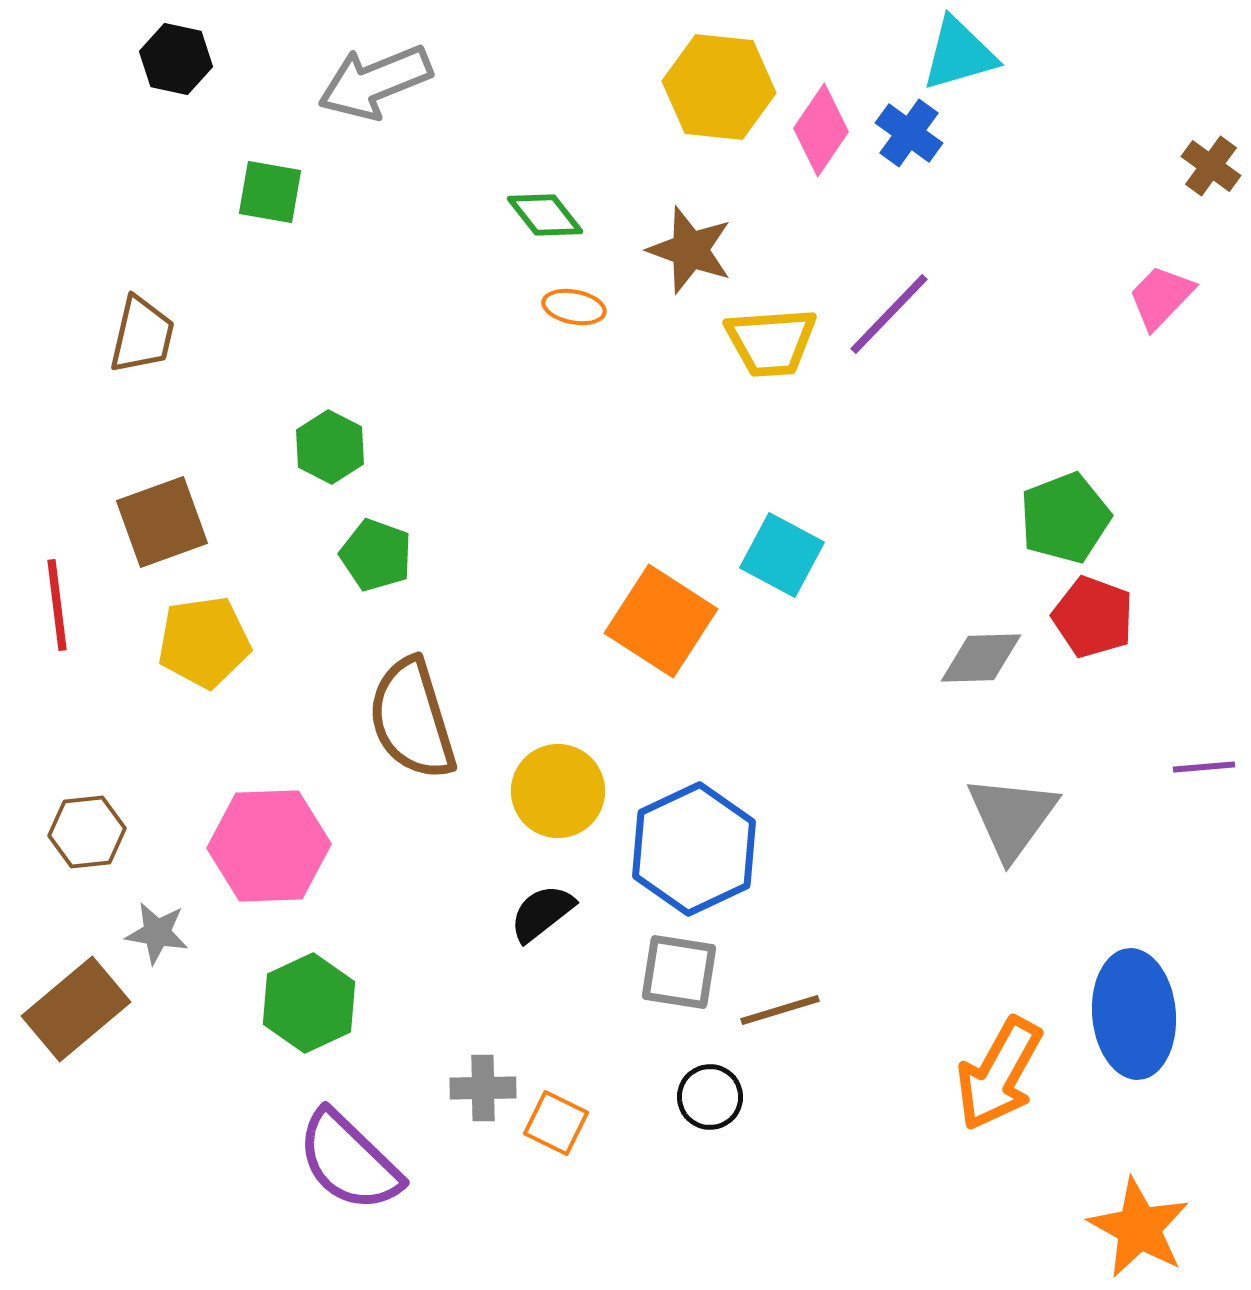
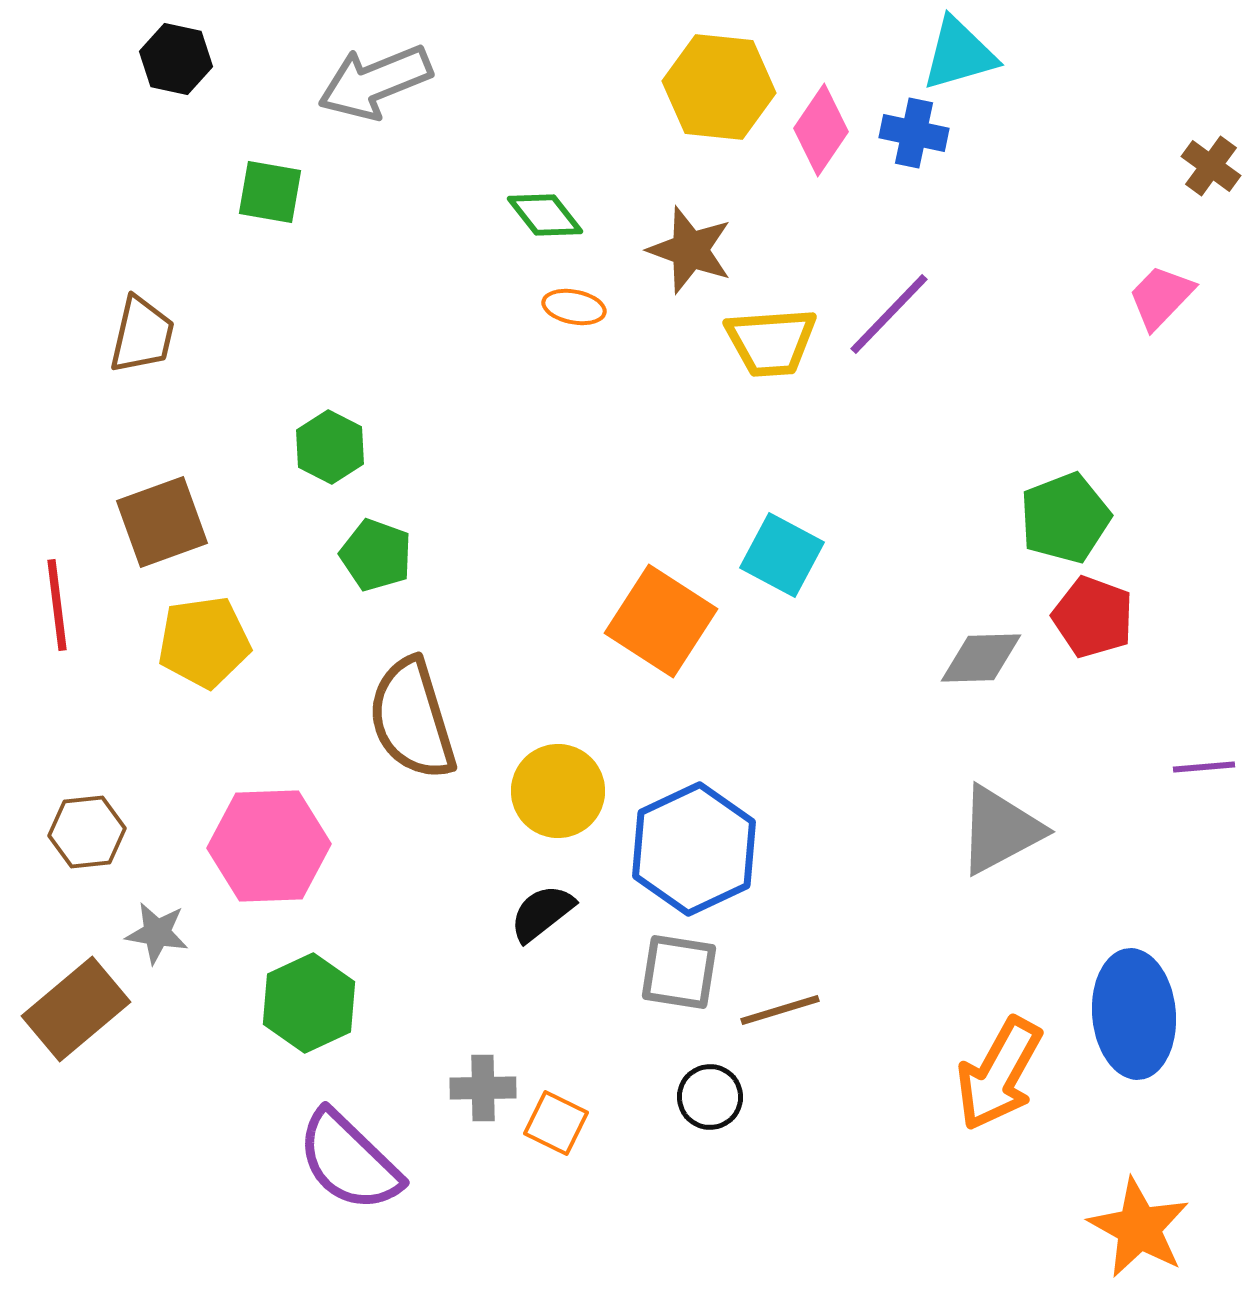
blue cross at (909, 133): moved 5 px right; rotated 24 degrees counterclockwise
gray triangle at (1012, 817): moved 12 px left, 13 px down; rotated 26 degrees clockwise
